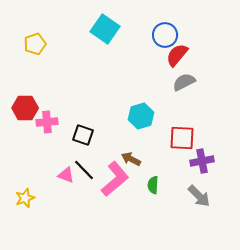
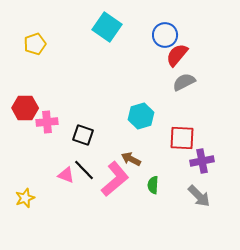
cyan square: moved 2 px right, 2 px up
